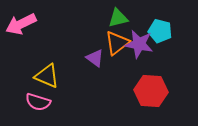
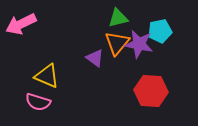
cyan pentagon: rotated 25 degrees counterclockwise
orange triangle: rotated 12 degrees counterclockwise
